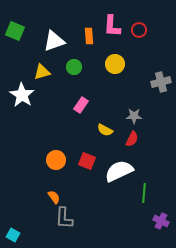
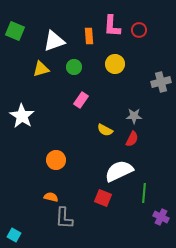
yellow triangle: moved 1 px left, 3 px up
white star: moved 21 px down
pink rectangle: moved 5 px up
red square: moved 16 px right, 37 px down
orange semicircle: moved 3 px left; rotated 40 degrees counterclockwise
purple cross: moved 4 px up
cyan square: moved 1 px right
